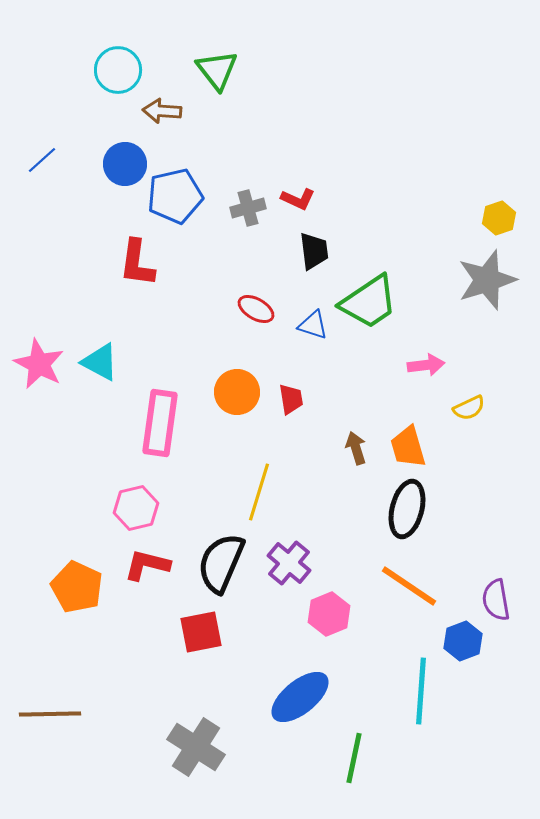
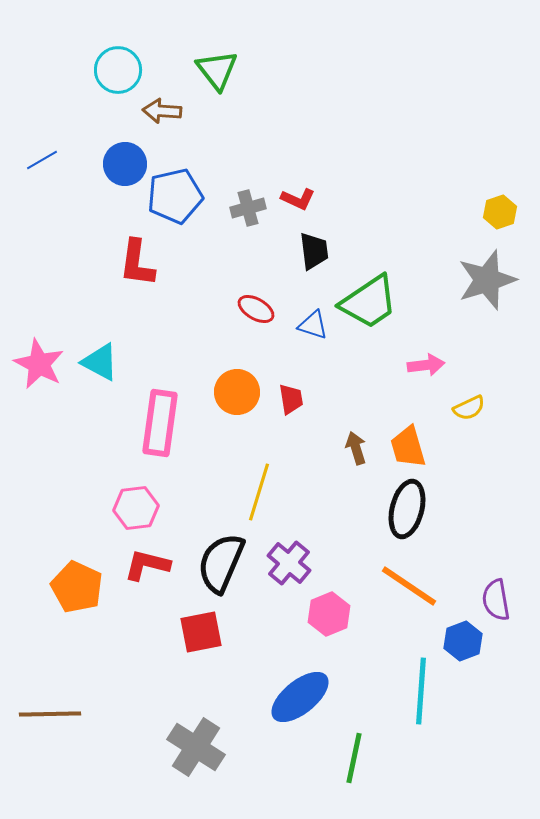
blue line at (42, 160): rotated 12 degrees clockwise
yellow hexagon at (499, 218): moved 1 px right, 6 px up
pink hexagon at (136, 508): rotated 6 degrees clockwise
